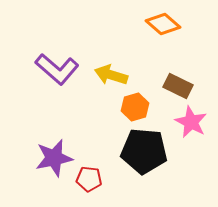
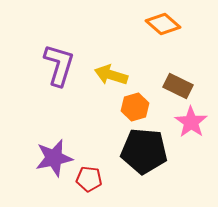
purple L-shape: moved 2 px right, 4 px up; rotated 114 degrees counterclockwise
pink star: rotated 8 degrees clockwise
